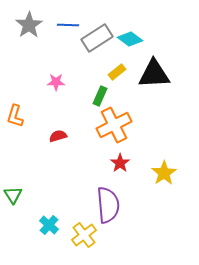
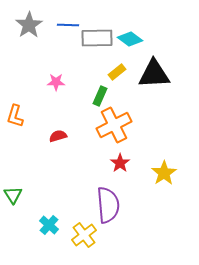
gray rectangle: rotated 32 degrees clockwise
